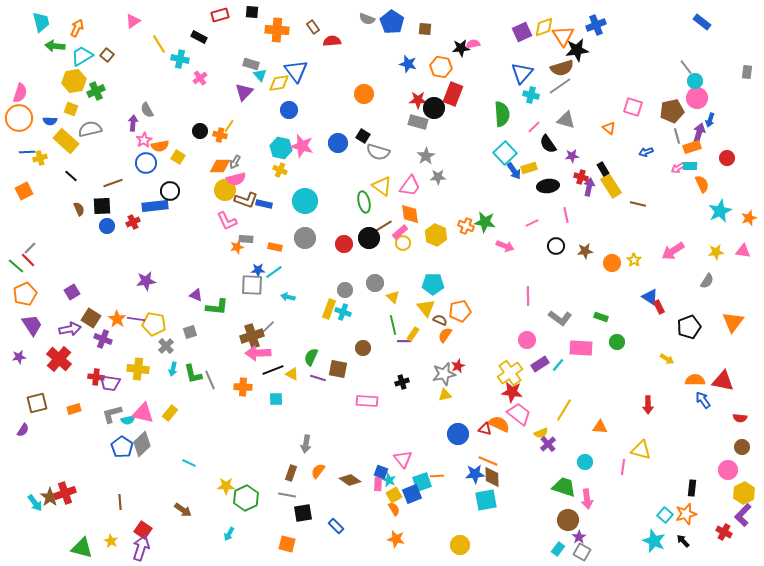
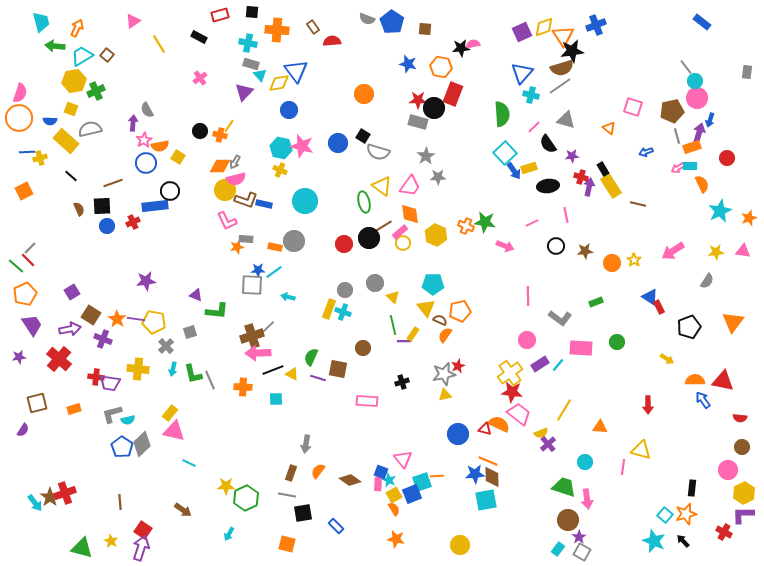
black star at (577, 50): moved 5 px left, 1 px down
cyan cross at (180, 59): moved 68 px right, 16 px up
gray circle at (305, 238): moved 11 px left, 3 px down
green L-shape at (217, 307): moved 4 px down
green rectangle at (601, 317): moved 5 px left, 15 px up; rotated 40 degrees counterclockwise
brown square at (91, 318): moved 3 px up
yellow pentagon at (154, 324): moved 2 px up
pink triangle at (143, 413): moved 31 px right, 18 px down
purple L-shape at (743, 515): rotated 45 degrees clockwise
